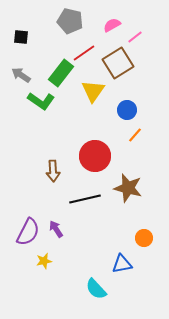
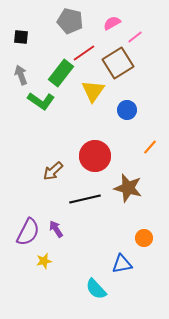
pink semicircle: moved 2 px up
gray arrow: rotated 36 degrees clockwise
orange line: moved 15 px right, 12 px down
brown arrow: rotated 50 degrees clockwise
